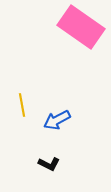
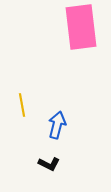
pink rectangle: rotated 48 degrees clockwise
blue arrow: moved 5 px down; rotated 132 degrees clockwise
